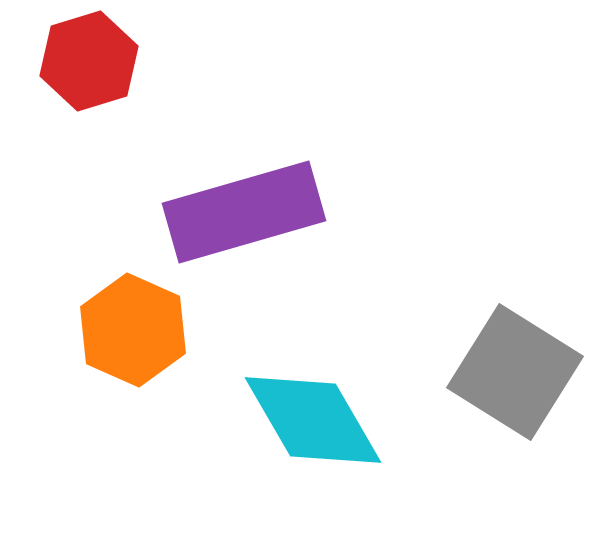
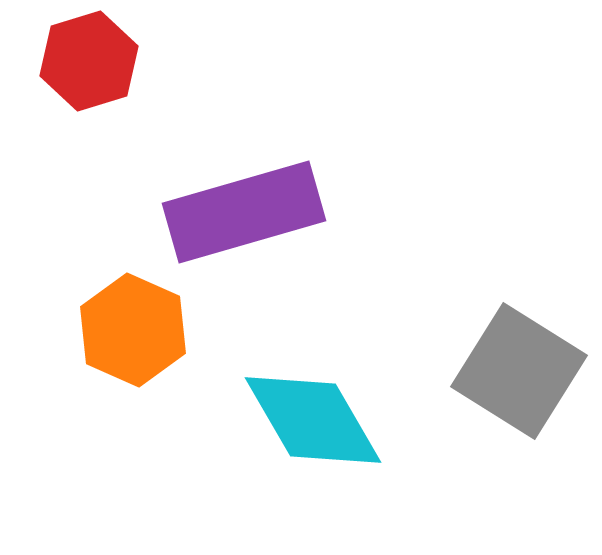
gray square: moved 4 px right, 1 px up
